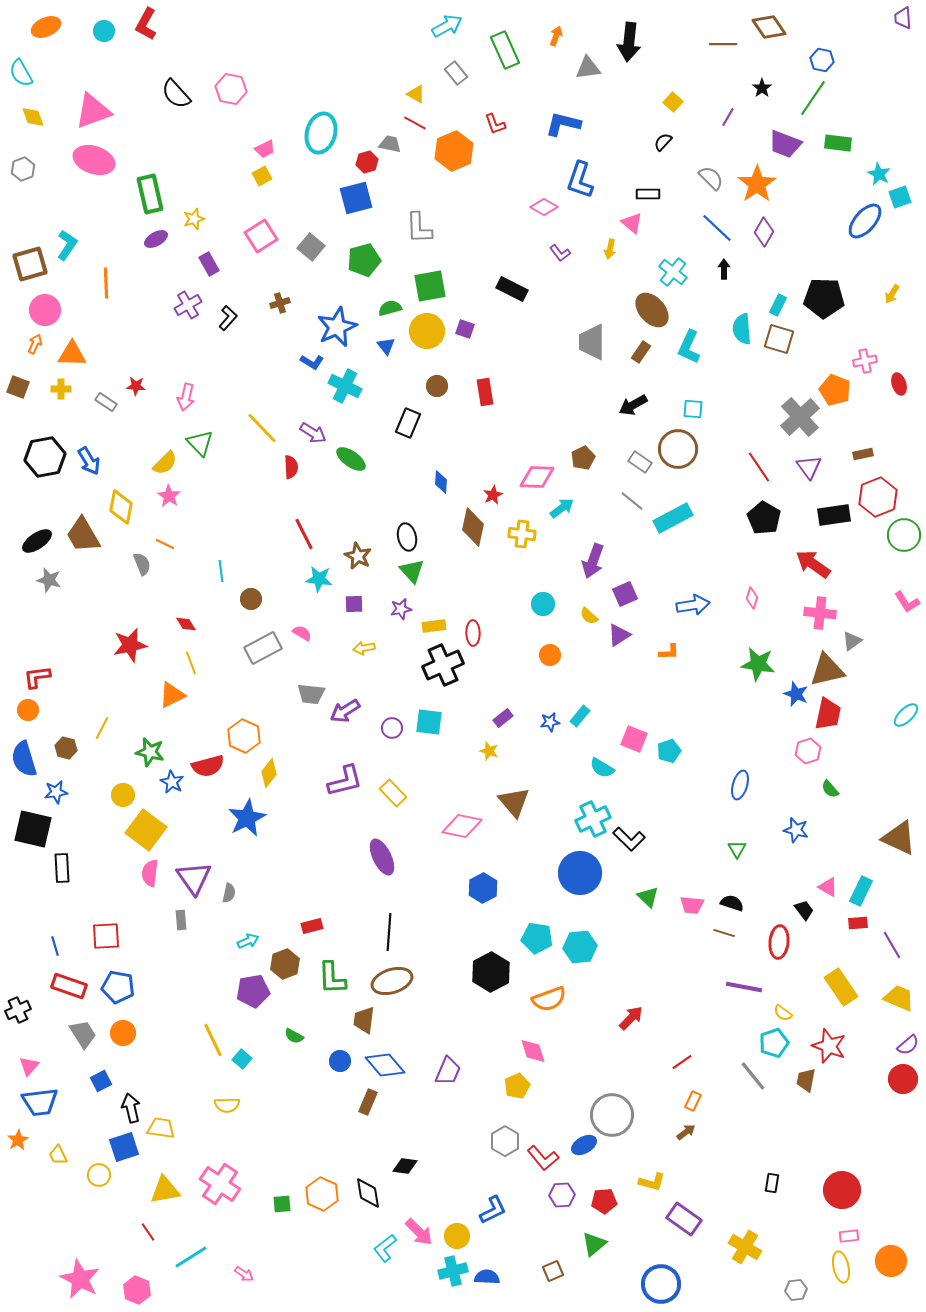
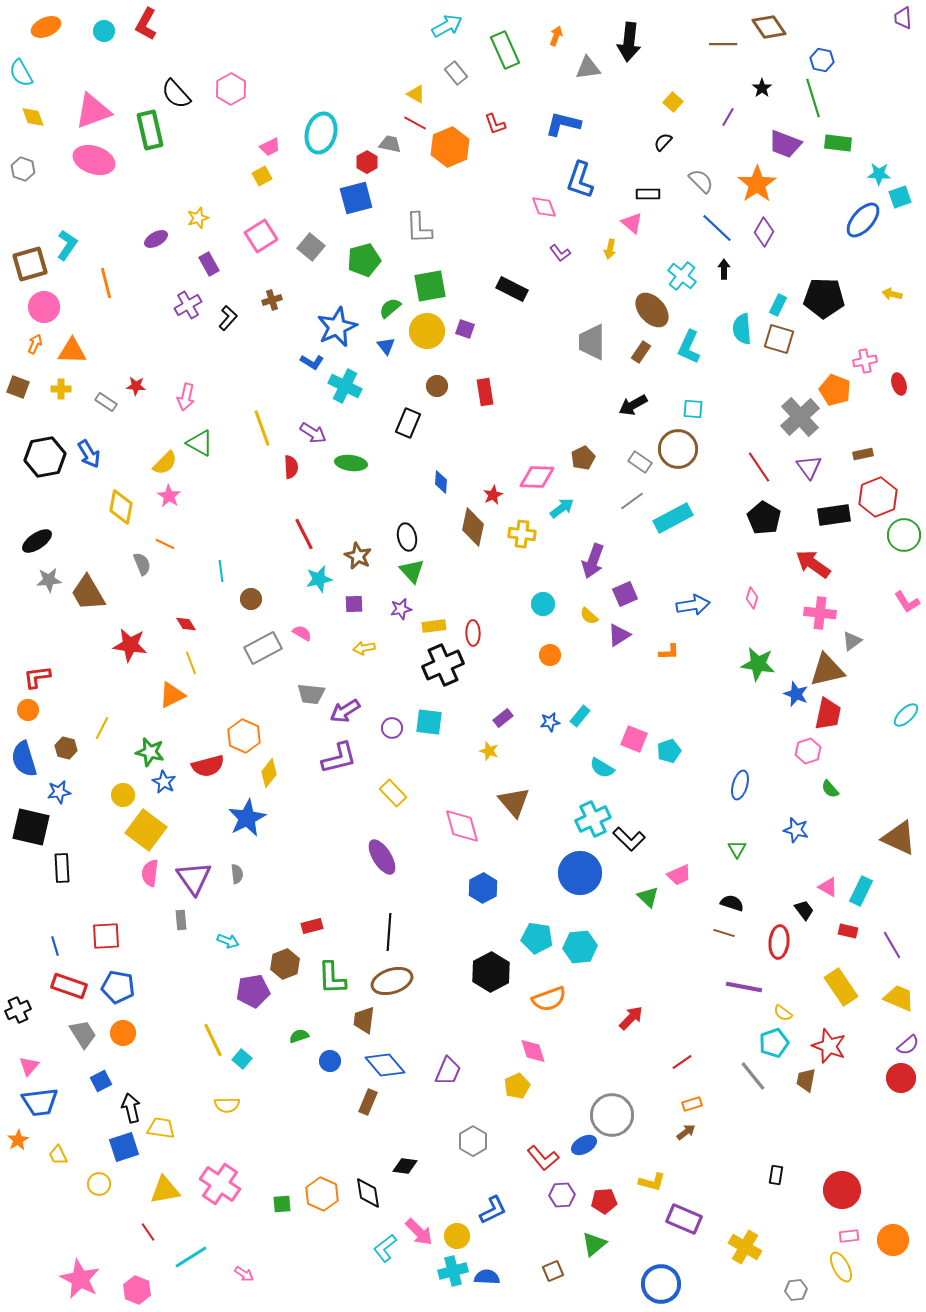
pink hexagon at (231, 89): rotated 20 degrees clockwise
green line at (813, 98): rotated 51 degrees counterclockwise
pink trapezoid at (265, 149): moved 5 px right, 2 px up
orange hexagon at (454, 151): moved 4 px left, 4 px up
red hexagon at (367, 162): rotated 15 degrees counterclockwise
gray hexagon at (23, 169): rotated 20 degrees counterclockwise
cyan star at (879, 174): rotated 25 degrees counterclockwise
gray semicircle at (711, 178): moved 10 px left, 3 px down
green rectangle at (150, 194): moved 64 px up
pink diamond at (544, 207): rotated 40 degrees clockwise
yellow star at (194, 219): moved 4 px right, 1 px up
blue ellipse at (865, 221): moved 2 px left, 1 px up
cyan cross at (673, 272): moved 9 px right, 4 px down
orange line at (106, 283): rotated 12 degrees counterclockwise
yellow arrow at (892, 294): rotated 72 degrees clockwise
brown cross at (280, 303): moved 8 px left, 3 px up
green semicircle at (390, 308): rotated 25 degrees counterclockwise
pink circle at (45, 310): moved 1 px left, 3 px up
orange triangle at (72, 354): moved 3 px up
yellow line at (262, 428): rotated 24 degrees clockwise
green triangle at (200, 443): rotated 16 degrees counterclockwise
green ellipse at (351, 459): moved 4 px down; rotated 28 degrees counterclockwise
blue arrow at (89, 461): moved 7 px up
gray line at (632, 501): rotated 75 degrees counterclockwise
brown trapezoid at (83, 535): moved 5 px right, 58 px down
cyan star at (319, 579): rotated 20 degrees counterclockwise
gray star at (49, 580): rotated 20 degrees counterclockwise
red star at (130, 645): rotated 20 degrees clockwise
purple L-shape at (345, 781): moved 6 px left, 23 px up
blue star at (172, 782): moved 8 px left
blue star at (56, 792): moved 3 px right
pink diamond at (462, 826): rotated 63 degrees clockwise
black square at (33, 829): moved 2 px left, 2 px up
purple ellipse at (382, 857): rotated 6 degrees counterclockwise
gray semicircle at (229, 893): moved 8 px right, 19 px up; rotated 18 degrees counterclockwise
pink trapezoid at (692, 905): moved 13 px left, 30 px up; rotated 30 degrees counterclockwise
red rectangle at (858, 923): moved 10 px left, 8 px down; rotated 18 degrees clockwise
cyan arrow at (248, 941): moved 20 px left; rotated 45 degrees clockwise
green semicircle at (294, 1036): moved 5 px right; rotated 132 degrees clockwise
blue circle at (340, 1061): moved 10 px left
red circle at (903, 1079): moved 2 px left, 1 px up
orange rectangle at (693, 1101): moved 1 px left, 3 px down; rotated 48 degrees clockwise
gray hexagon at (505, 1141): moved 32 px left
yellow circle at (99, 1175): moved 9 px down
black rectangle at (772, 1183): moved 4 px right, 8 px up
purple rectangle at (684, 1219): rotated 12 degrees counterclockwise
orange circle at (891, 1261): moved 2 px right, 21 px up
yellow ellipse at (841, 1267): rotated 16 degrees counterclockwise
